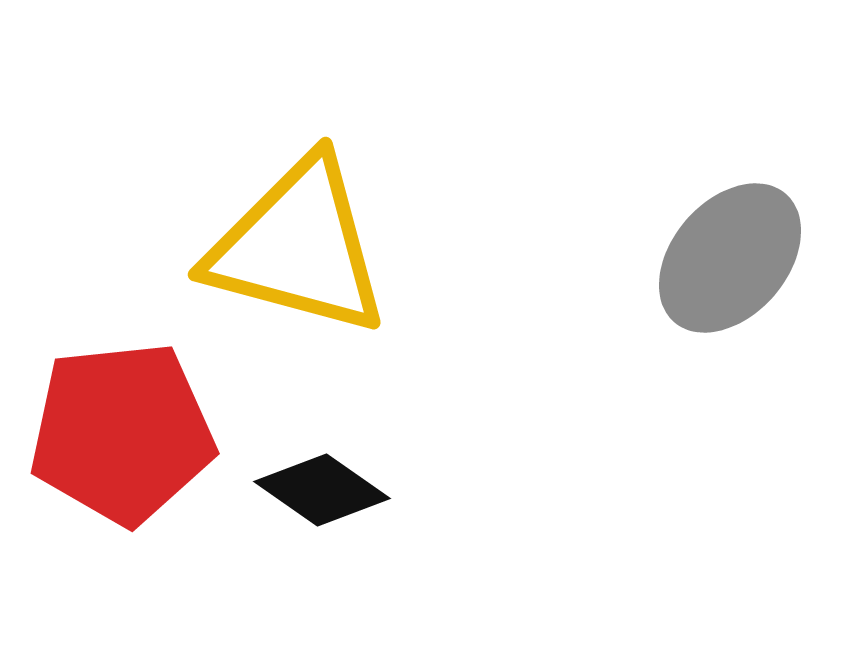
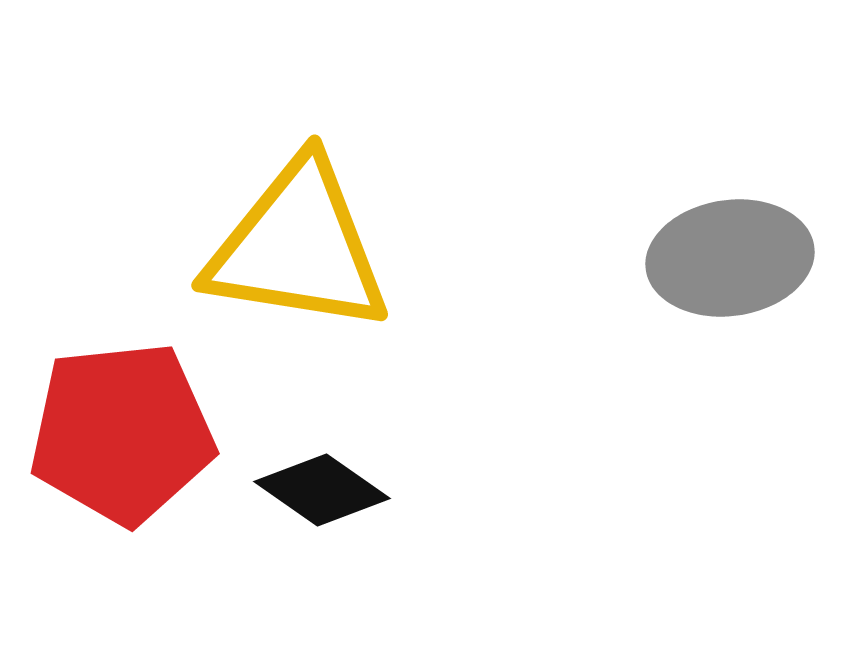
yellow triangle: rotated 6 degrees counterclockwise
gray ellipse: rotated 41 degrees clockwise
